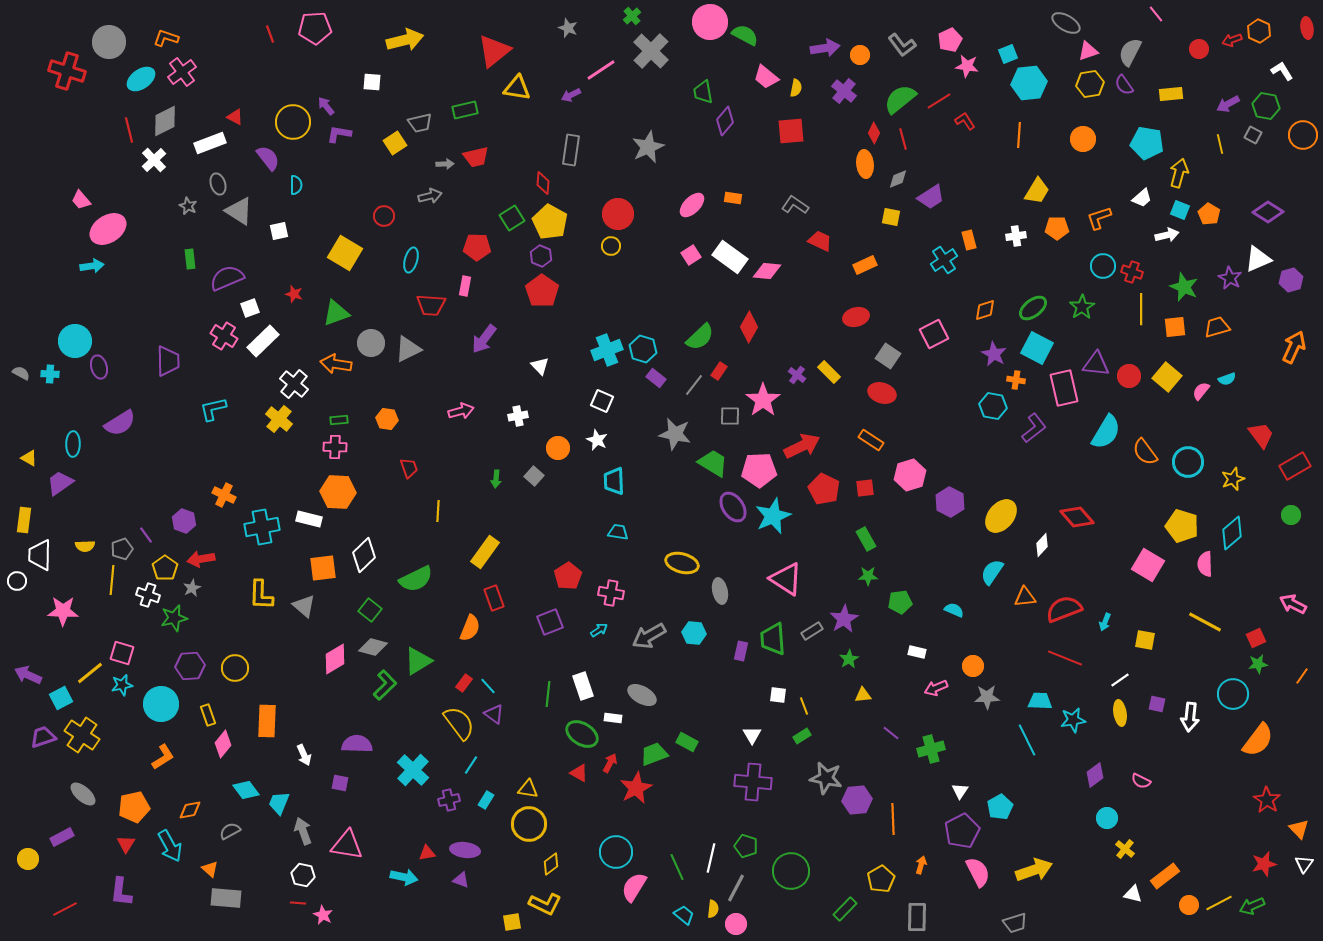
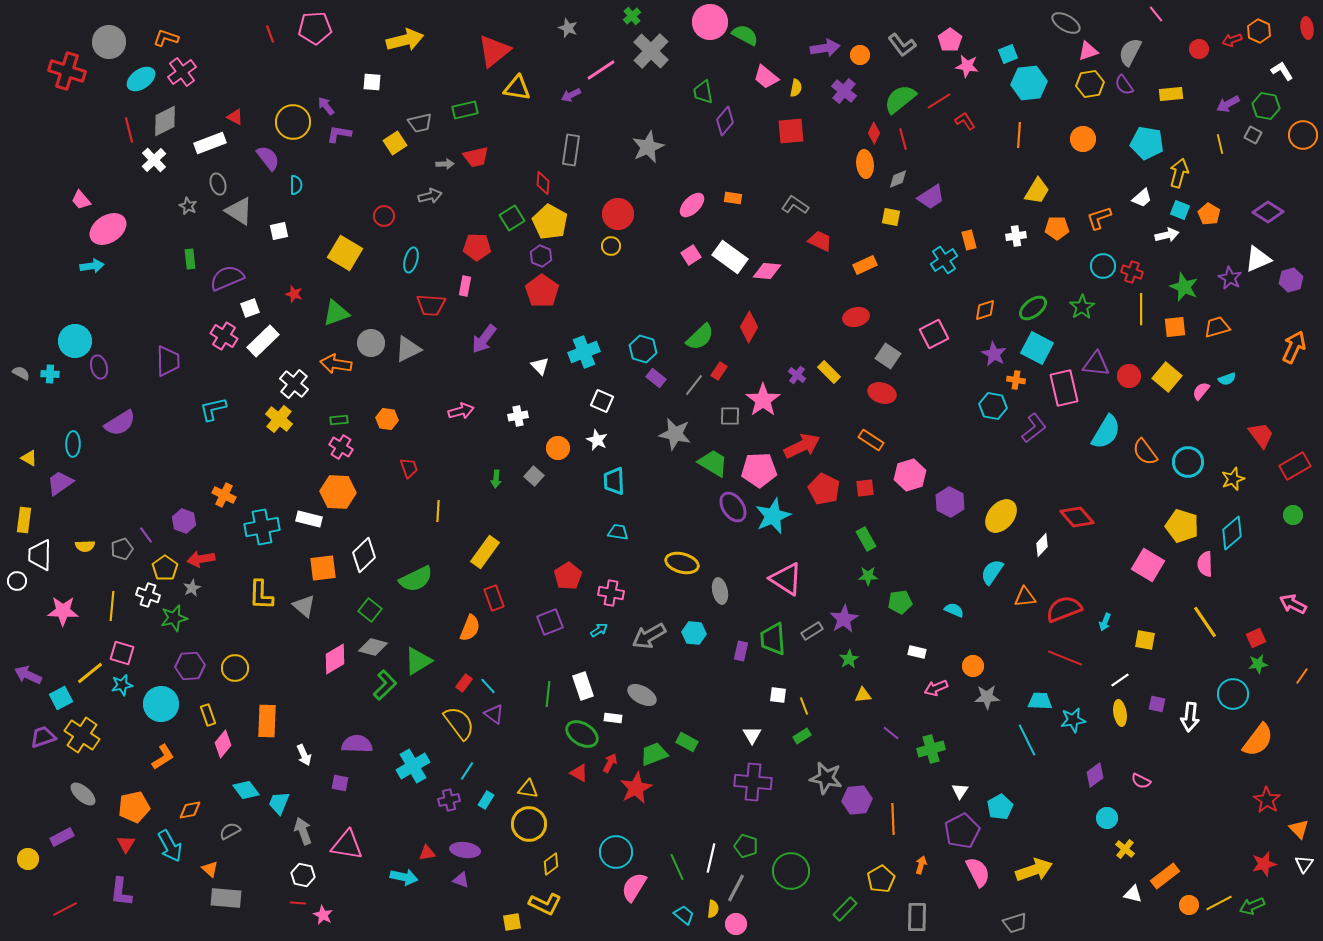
pink pentagon at (950, 40): rotated 10 degrees counterclockwise
cyan cross at (607, 350): moved 23 px left, 2 px down
pink cross at (335, 447): moved 6 px right; rotated 30 degrees clockwise
green circle at (1291, 515): moved 2 px right
yellow line at (112, 580): moved 26 px down
yellow line at (1205, 622): rotated 28 degrees clockwise
cyan line at (471, 765): moved 4 px left, 6 px down
cyan cross at (413, 770): moved 4 px up; rotated 16 degrees clockwise
